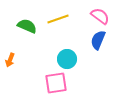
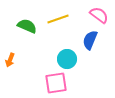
pink semicircle: moved 1 px left, 1 px up
blue semicircle: moved 8 px left
